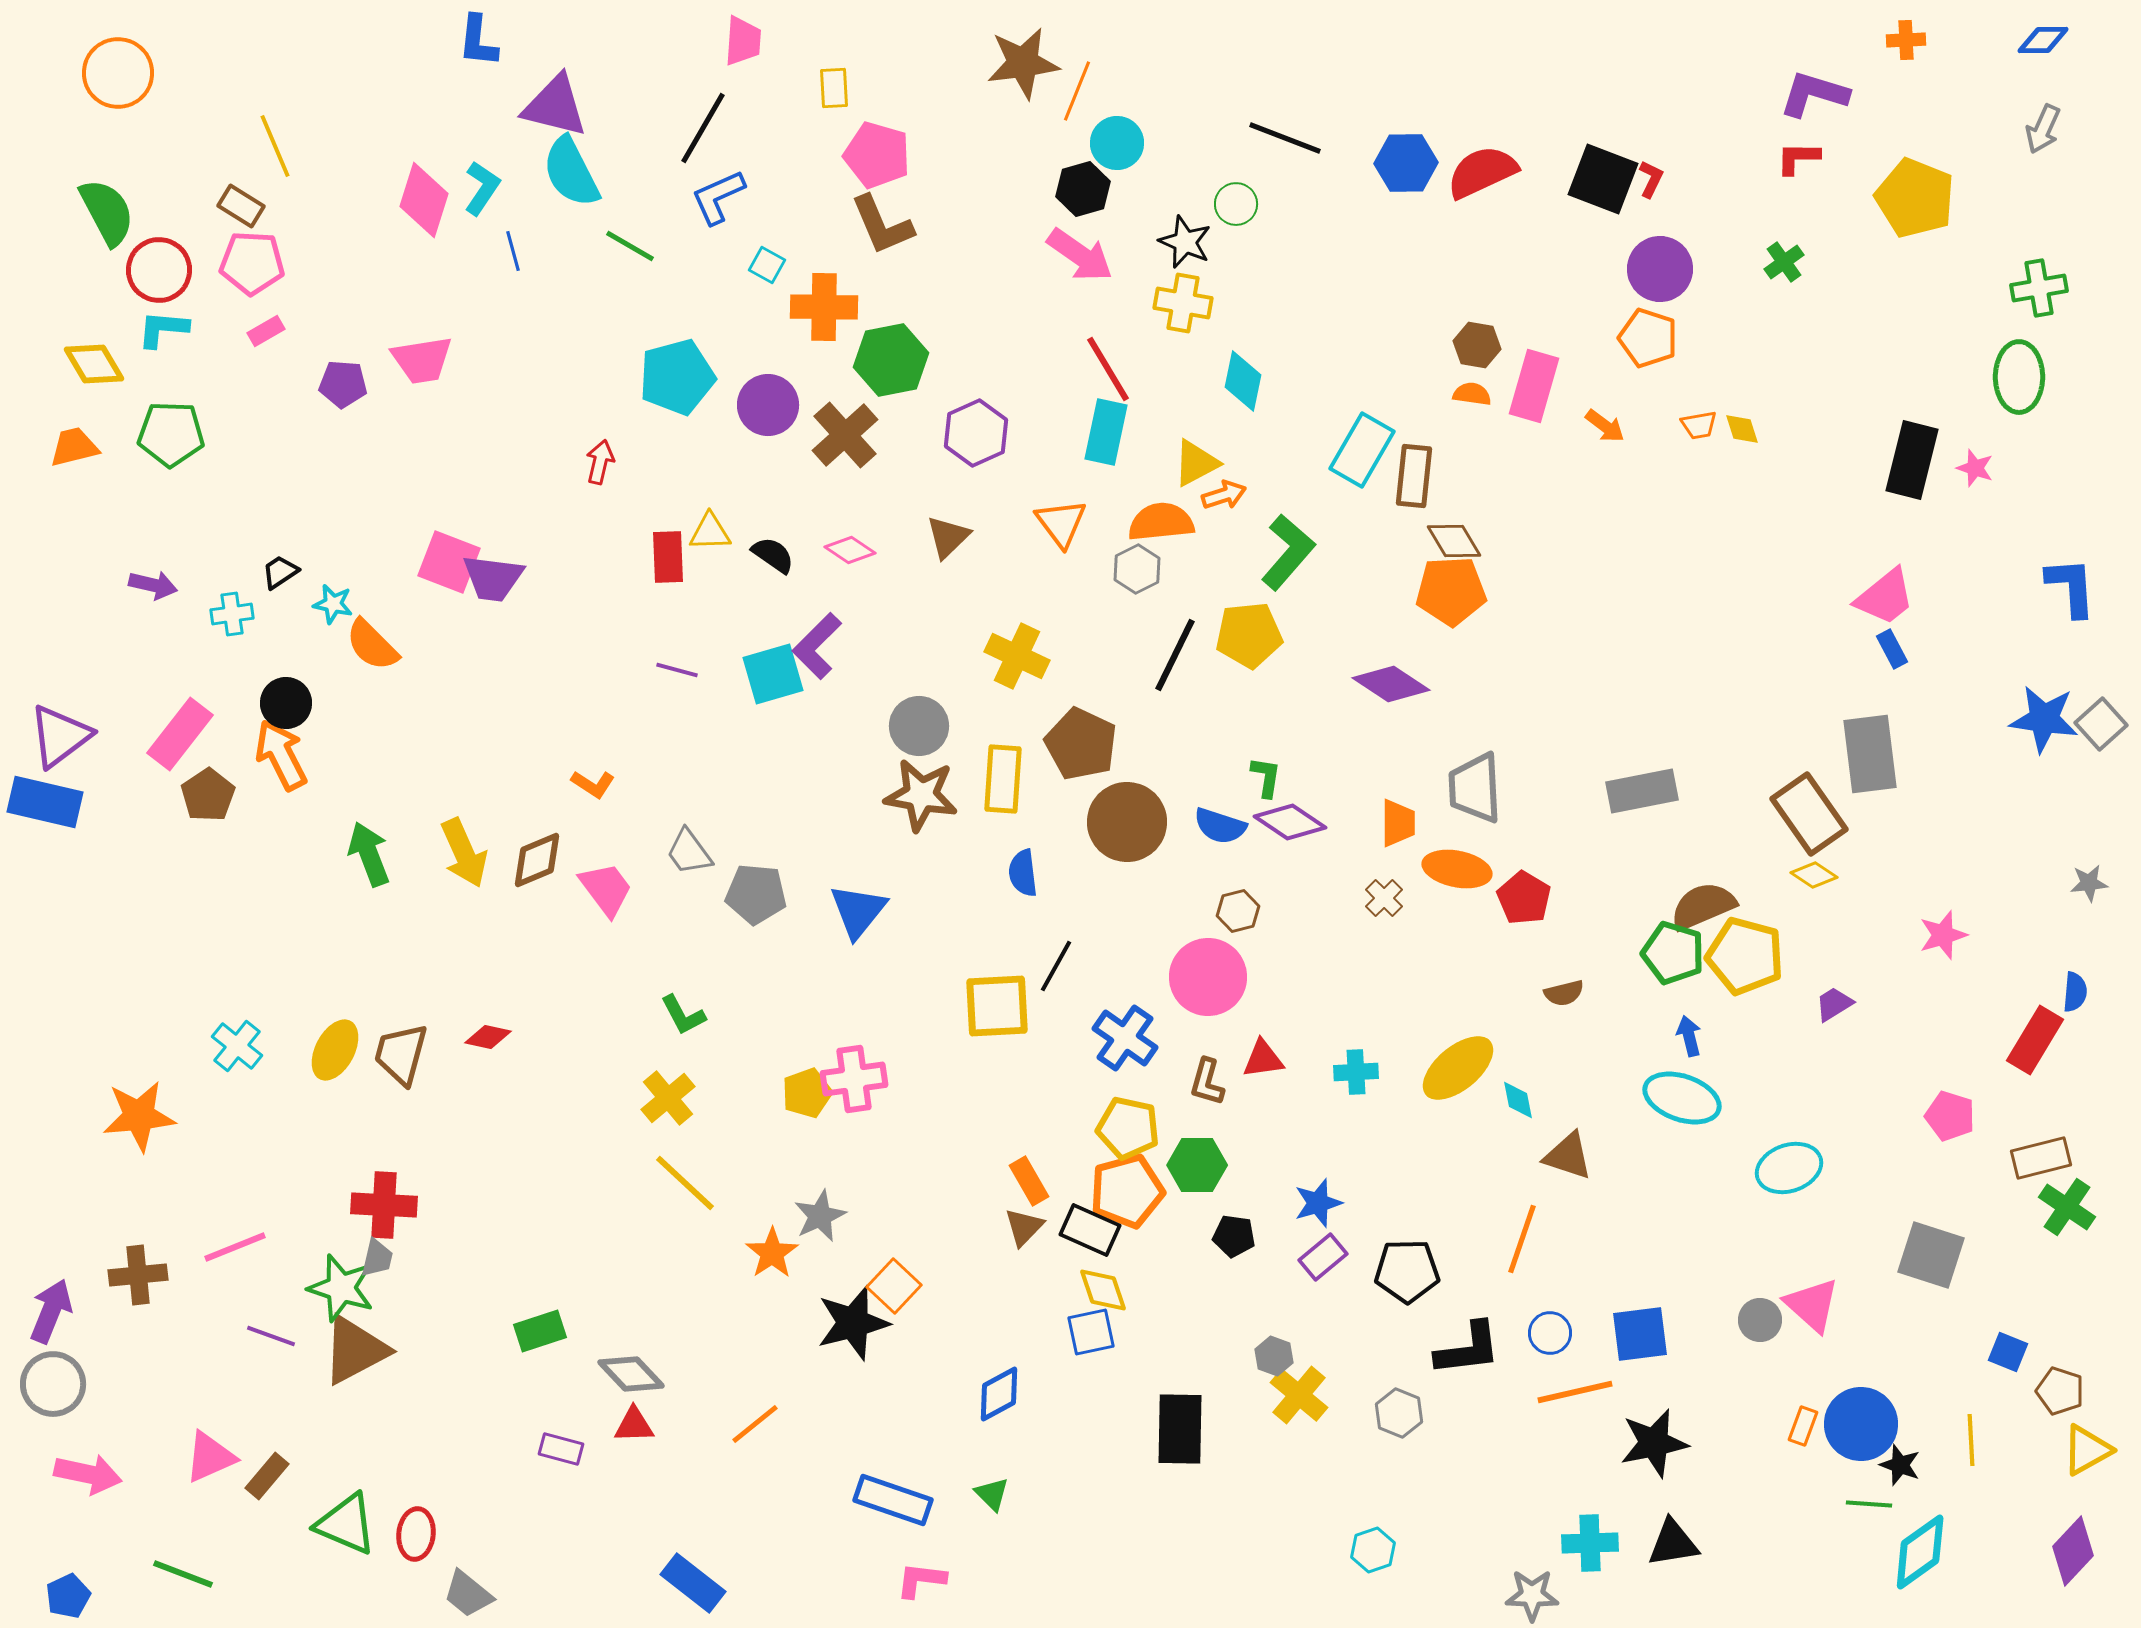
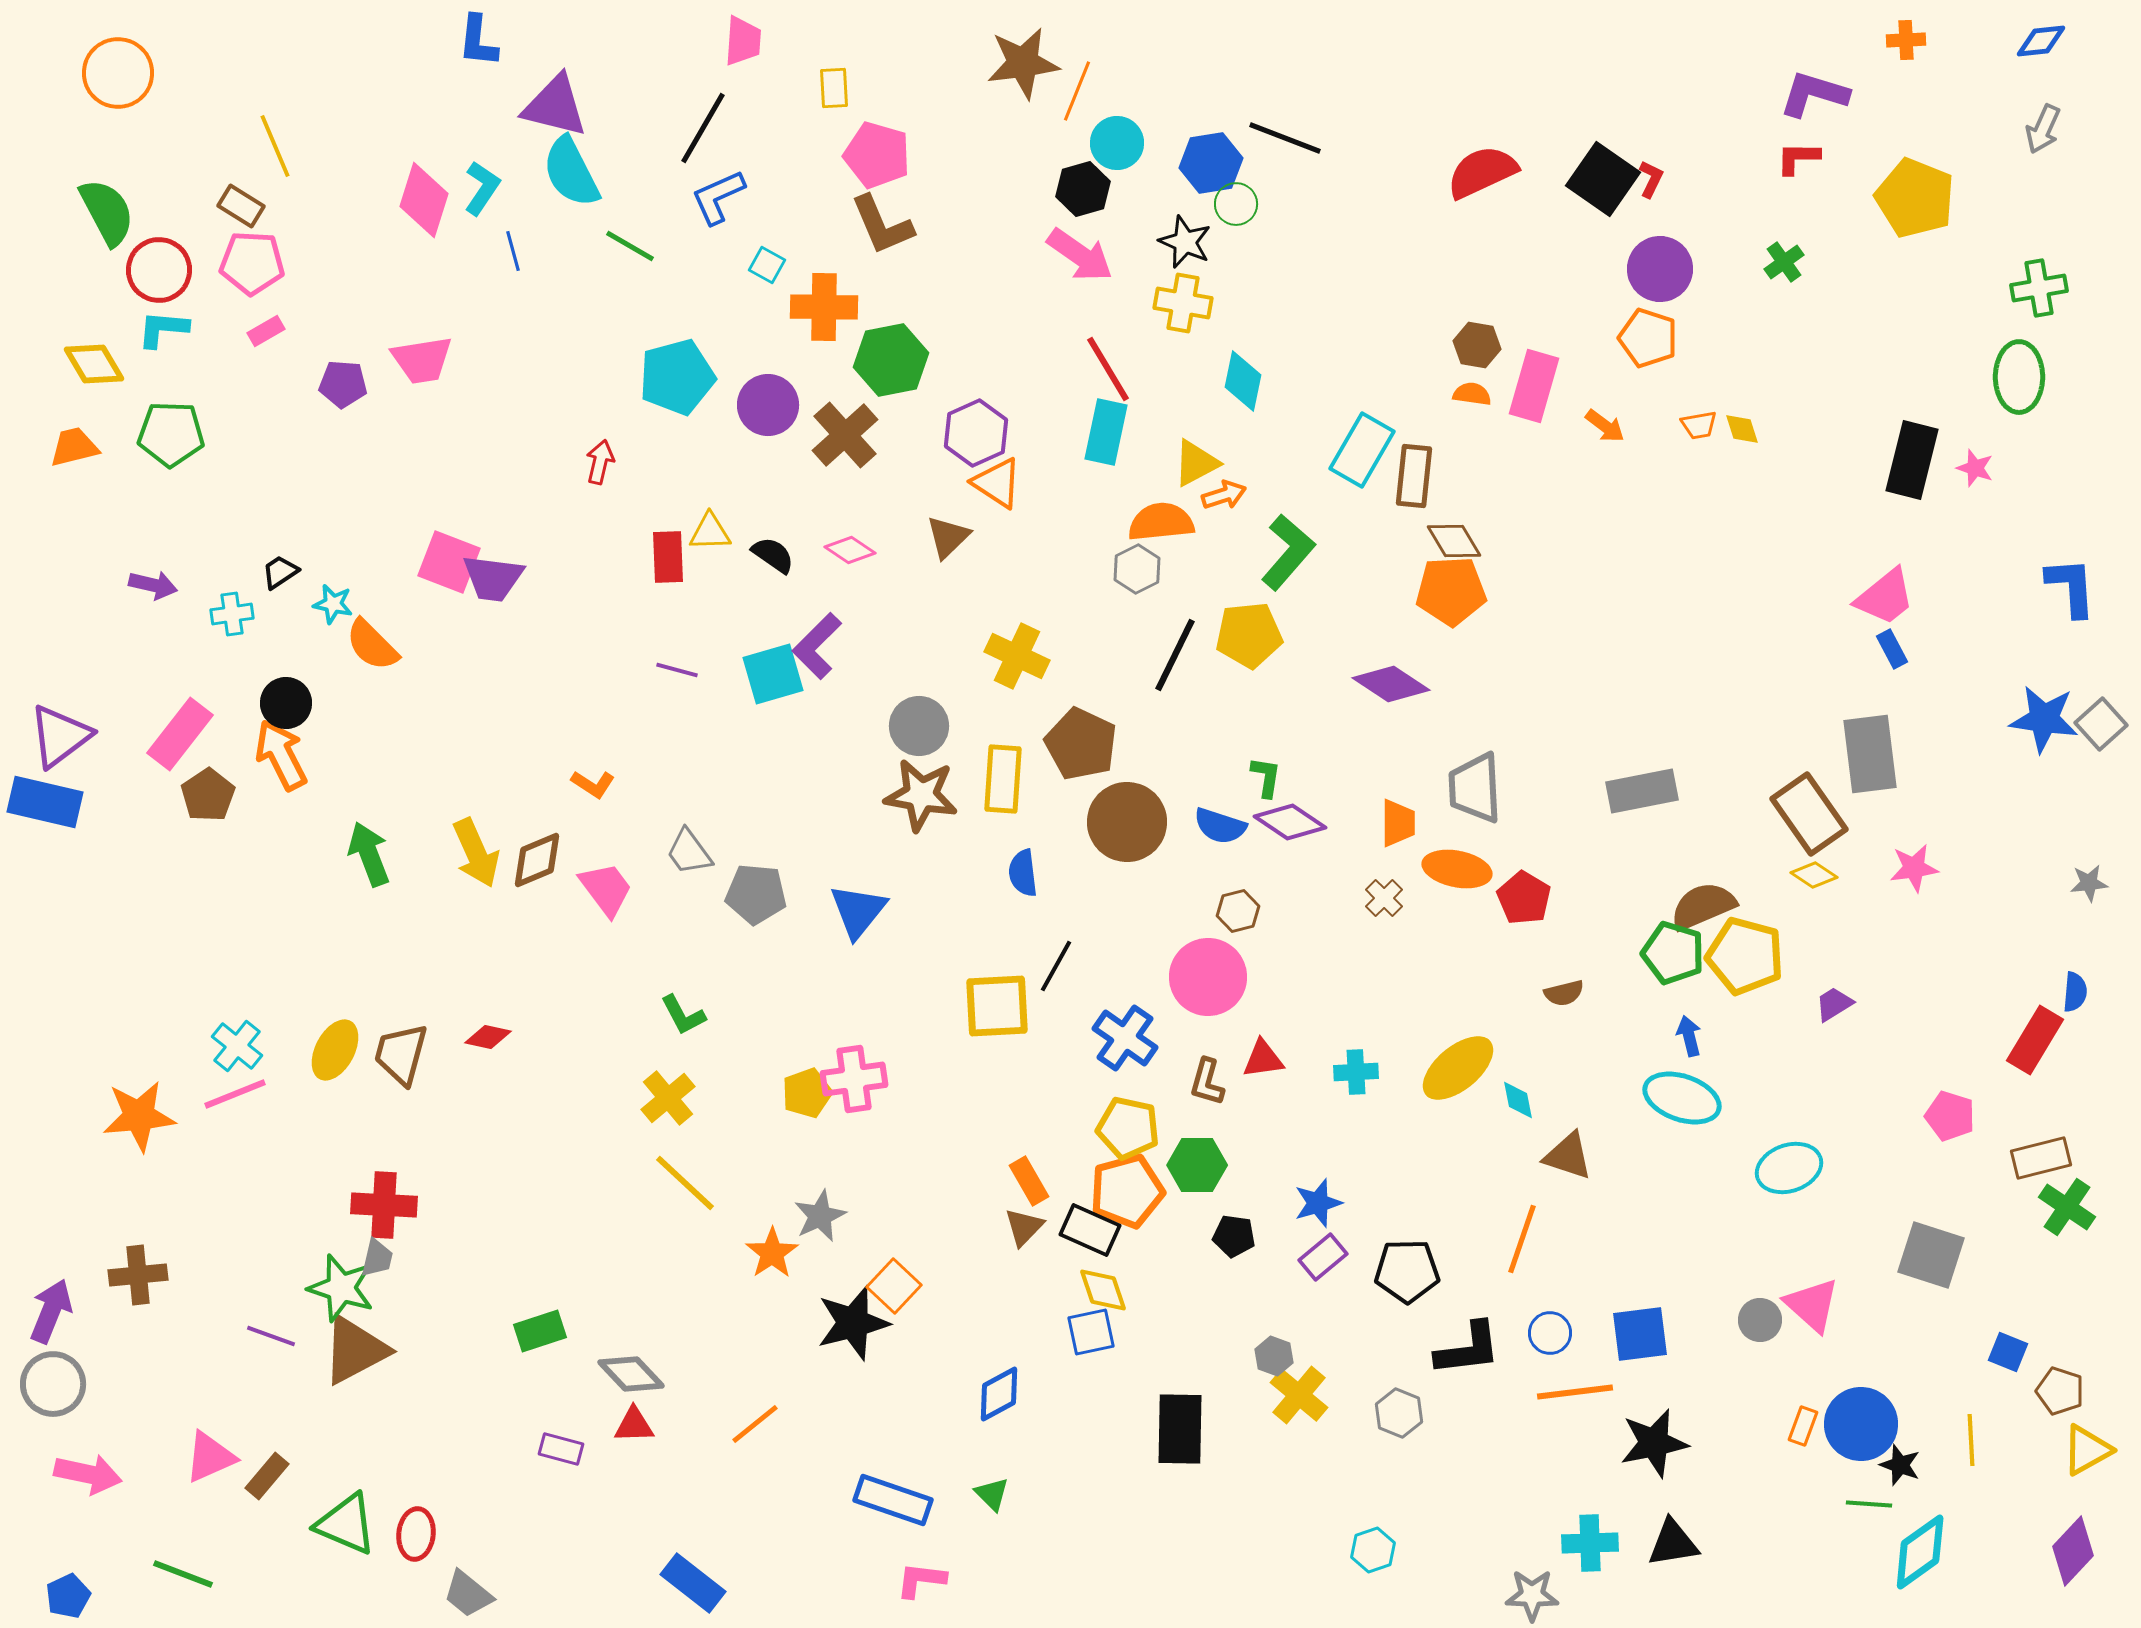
blue diamond at (2043, 40): moved 2 px left, 1 px down; rotated 6 degrees counterclockwise
blue hexagon at (1406, 163): moved 195 px left; rotated 8 degrees counterclockwise
black square at (1603, 179): rotated 14 degrees clockwise
orange triangle at (1061, 523): moved 64 px left, 40 px up; rotated 20 degrees counterclockwise
yellow arrow at (464, 853): moved 12 px right
pink star at (1943, 935): moved 29 px left, 67 px up; rotated 9 degrees clockwise
pink line at (235, 1247): moved 153 px up
orange line at (1575, 1392): rotated 6 degrees clockwise
